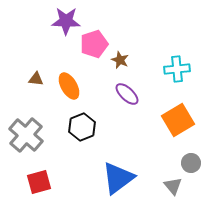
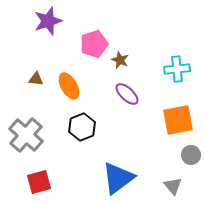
purple star: moved 18 px left; rotated 20 degrees counterclockwise
orange square: rotated 20 degrees clockwise
gray circle: moved 8 px up
